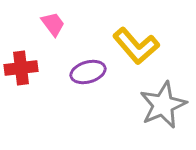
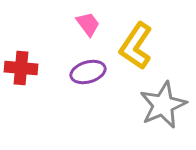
pink trapezoid: moved 35 px right
yellow L-shape: rotated 75 degrees clockwise
red cross: rotated 12 degrees clockwise
